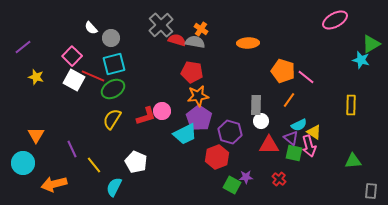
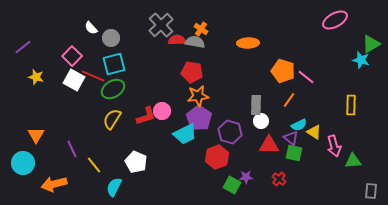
red semicircle at (177, 40): rotated 18 degrees counterclockwise
pink arrow at (309, 146): moved 25 px right
